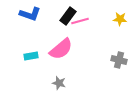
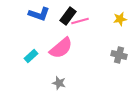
blue L-shape: moved 9 px right
yellow star: rotated 16 degrees counterclockwise
pink semicircle: moved 1 px up
cyan rectangle: rotated 32 degrees counterclockwise
gray cross: moved 5 px up
